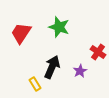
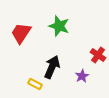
green star: moved 1 px up
red cross: moved 3 px down
purple star: moved 2 px right, 5 px down
yellow rectangle: rotated 32 degrees counterclockwise
